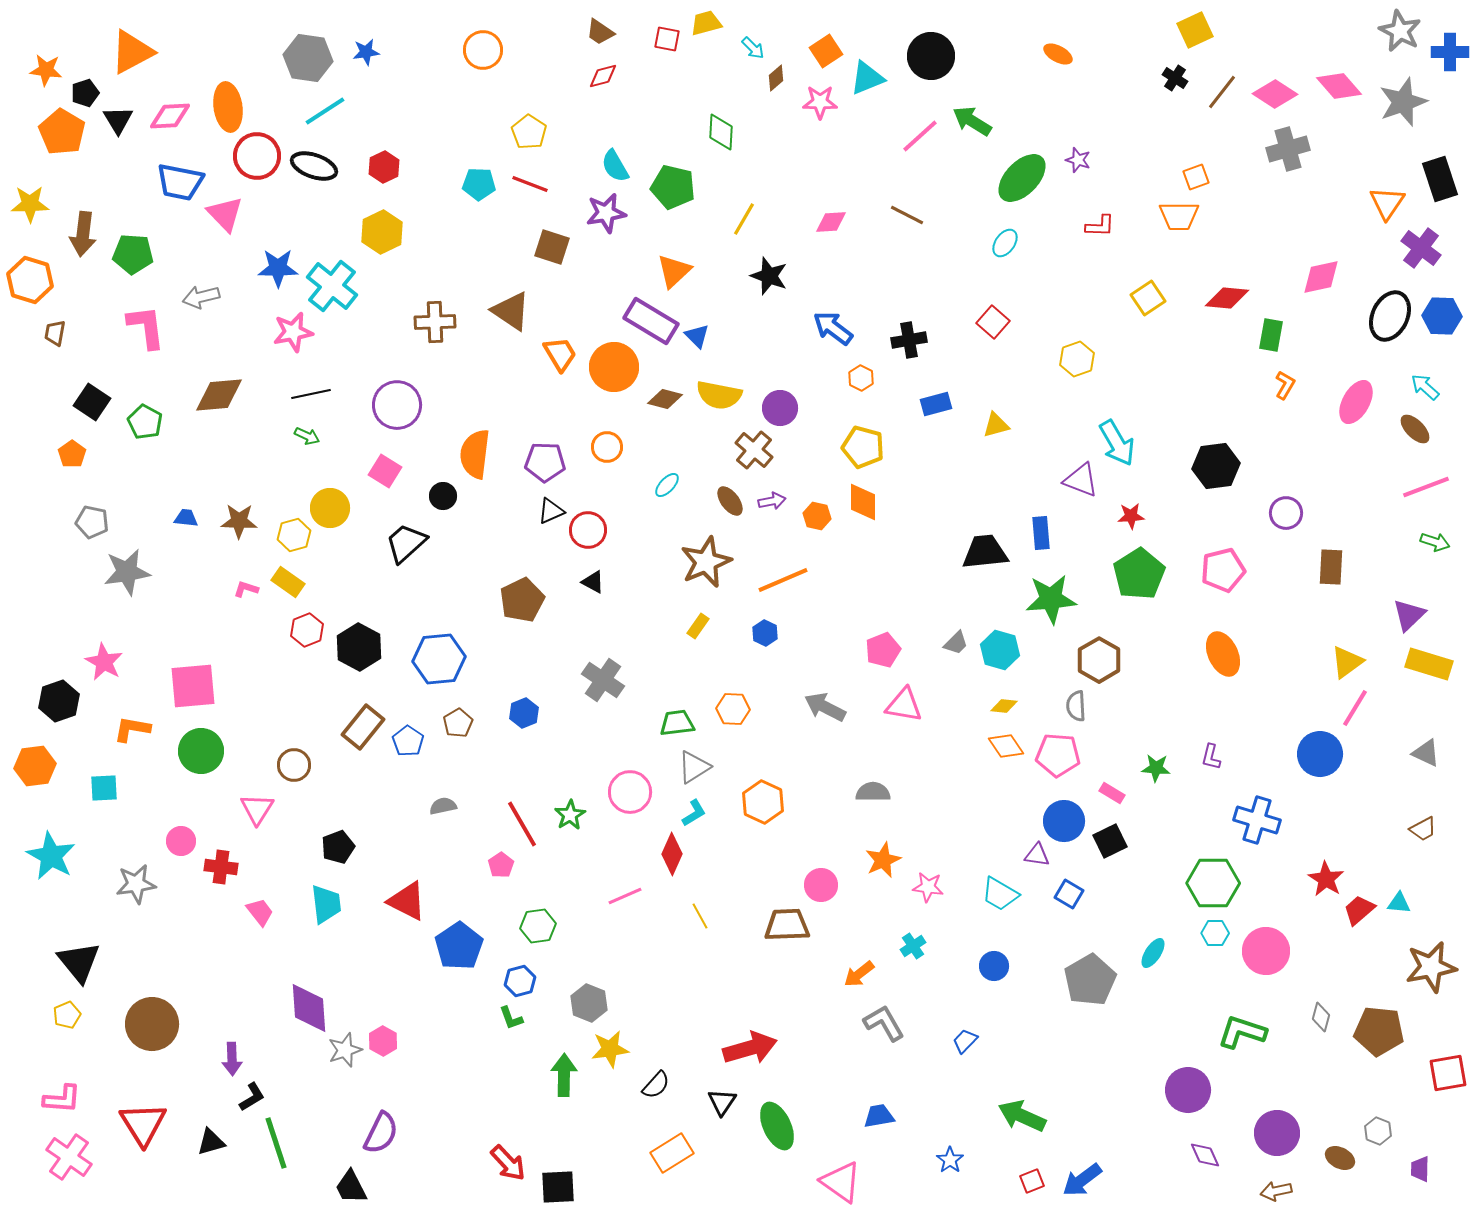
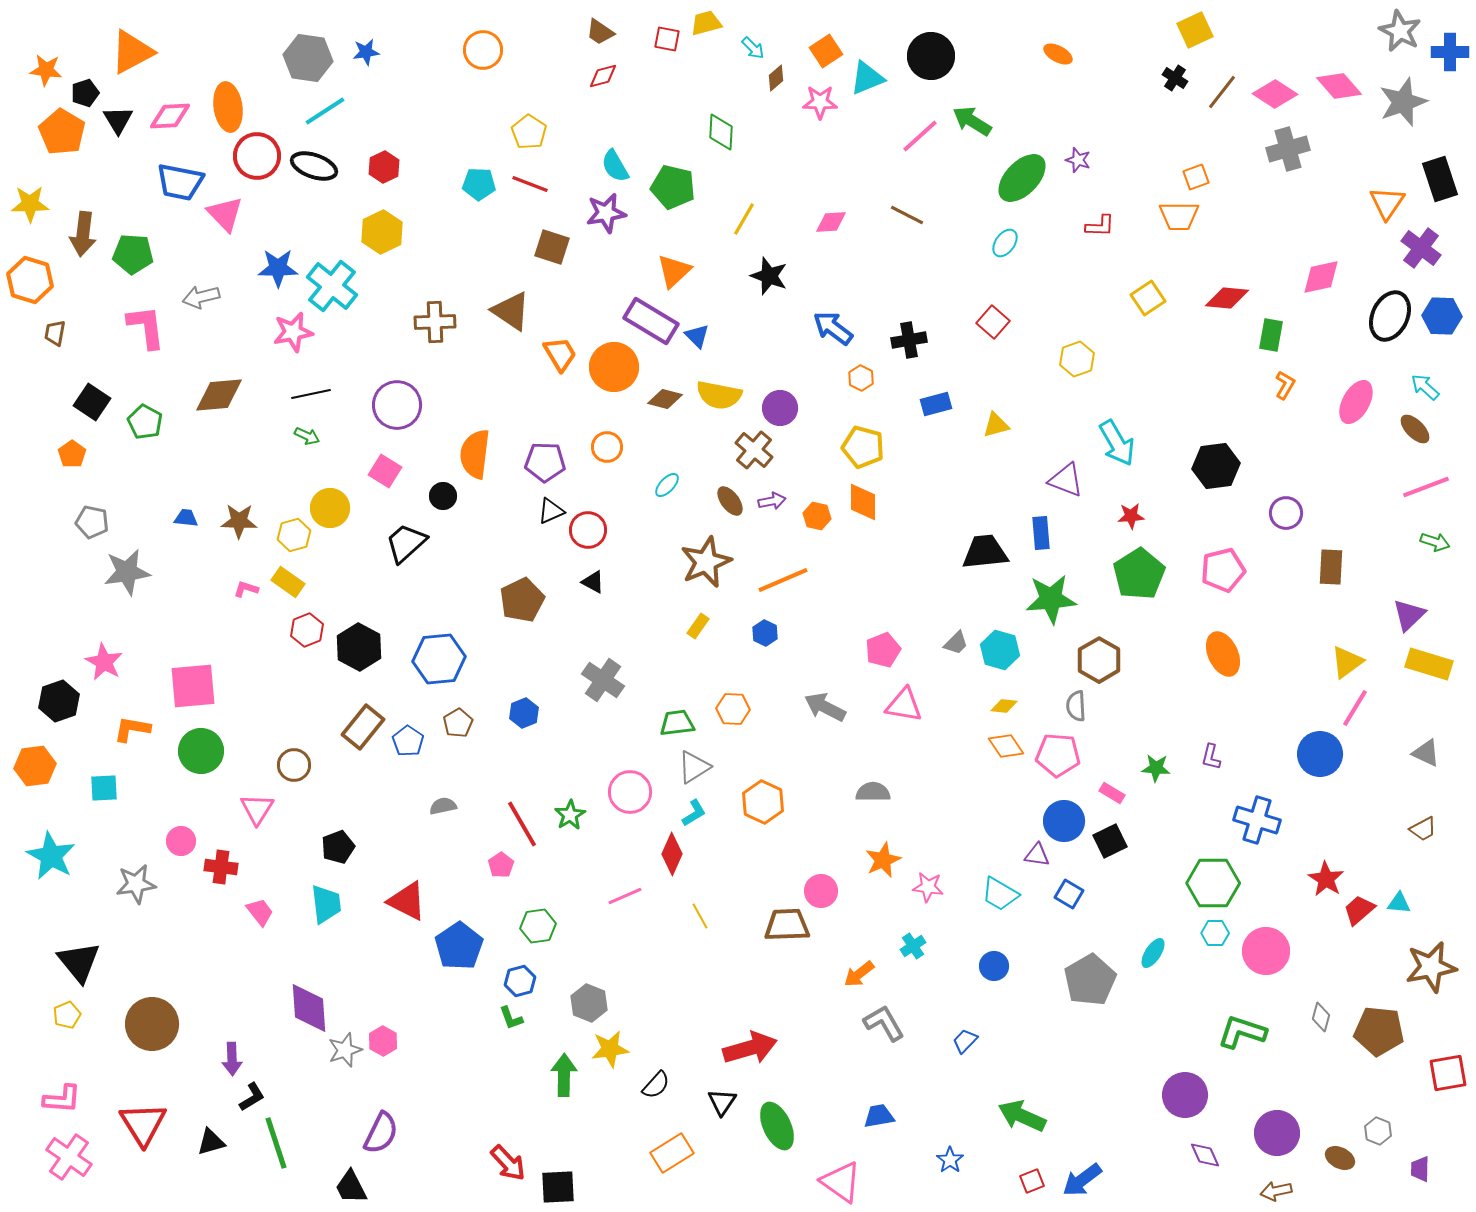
purple triangle at (1081, 480): moved 15 px left
pink circle at (821, 885): moved 6 px down
purple circle at (1188, 1090): moved 3 px left, 5 px down
